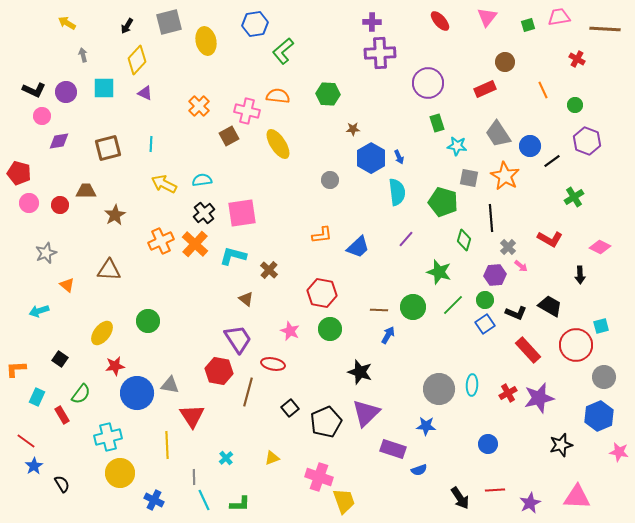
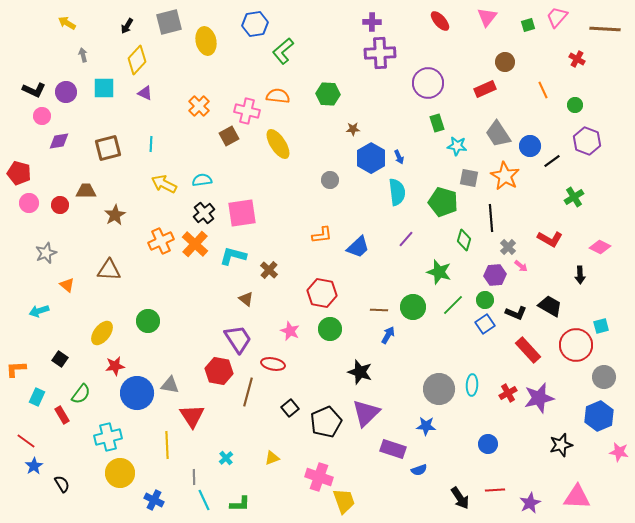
pink trapezoid at (559, 17): moved 2 px left; rotated 40 degrees counterclockwise
